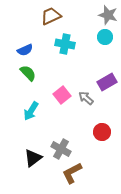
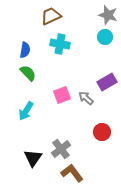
cyan cross: moved 5 px left
blue semicircle: rotated 56 degrees counterclockwise
pink square: rotated 18 degrees clockwise
cyan arrow: moved 5 px left
gray cross: rotated 24 degrees clockwise
black triangle: rotated 18 degrees counterclockwise
brown L-shape: rotated 80 degrees clockwise
